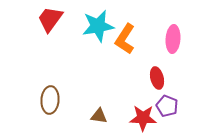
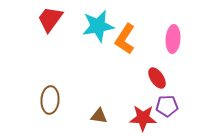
red ellipse: rotated 20 degrees counterclockwise
purple pentagon: rotated 25 degrees counterclockwise
